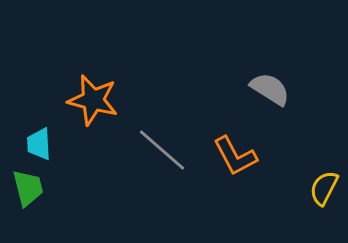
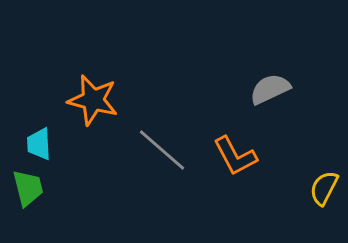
gray semicircle: rotated 57 degrees counterclockwise
